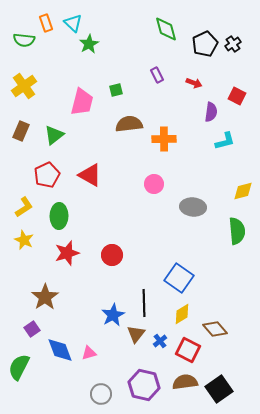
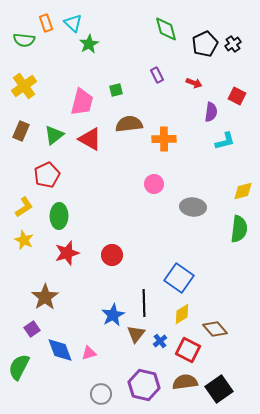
red triangle at (90, 175): moved 36 px up
green semicircle at (237, 231): moved 2 px right, 2 px up; rotated 12 degrees clockwise
